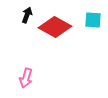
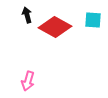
black arrow: rotated 35 degrees counterclockwise
pink arrow: moved 2 px right, 3 px down
